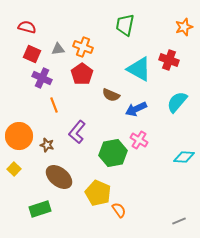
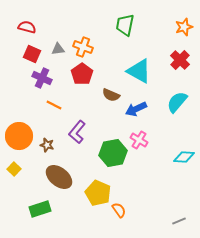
red cross: moved 11 px right; rotated 24 degrees clockwise
cyan triangle: moved 2 px down
orange line: rotated 42 degrees counterclockwise
